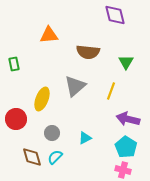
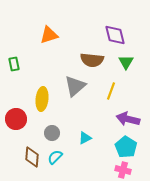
purple diamond: moved 20 px down
orange triangle: rotated 12 degrees counterclockwise
brown semicircle: moved 4 px right, 8 px down
yellow ellipse: rotated 15 degrees counterclockwise
brown diamond: rotated 20 degrees clockwise
